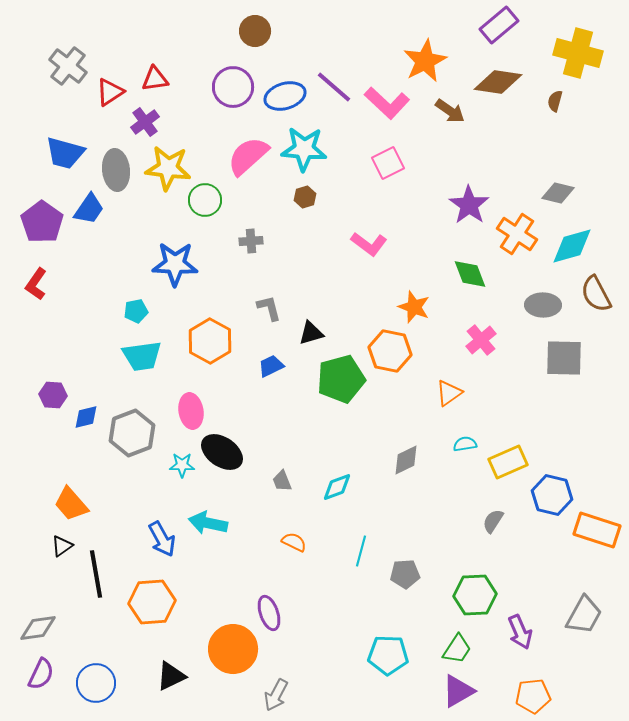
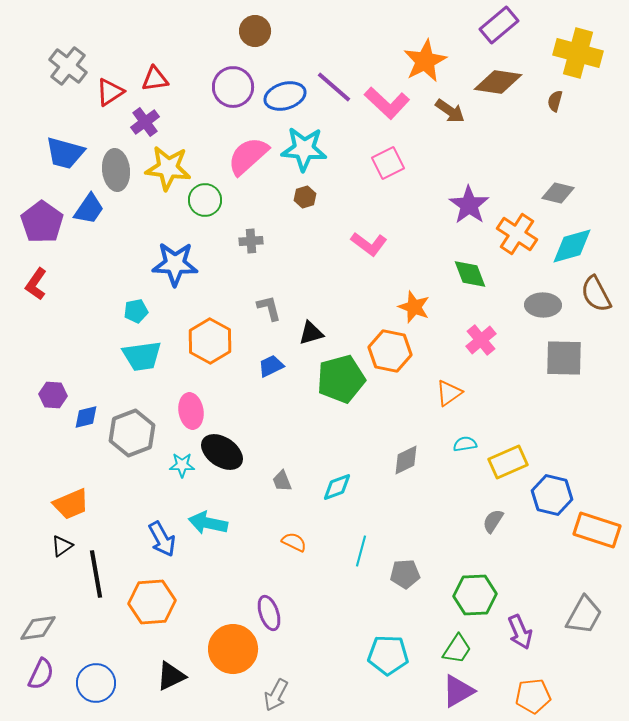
orange trapezoid at (71, 504): rotated 72 degrees counterclockwise
